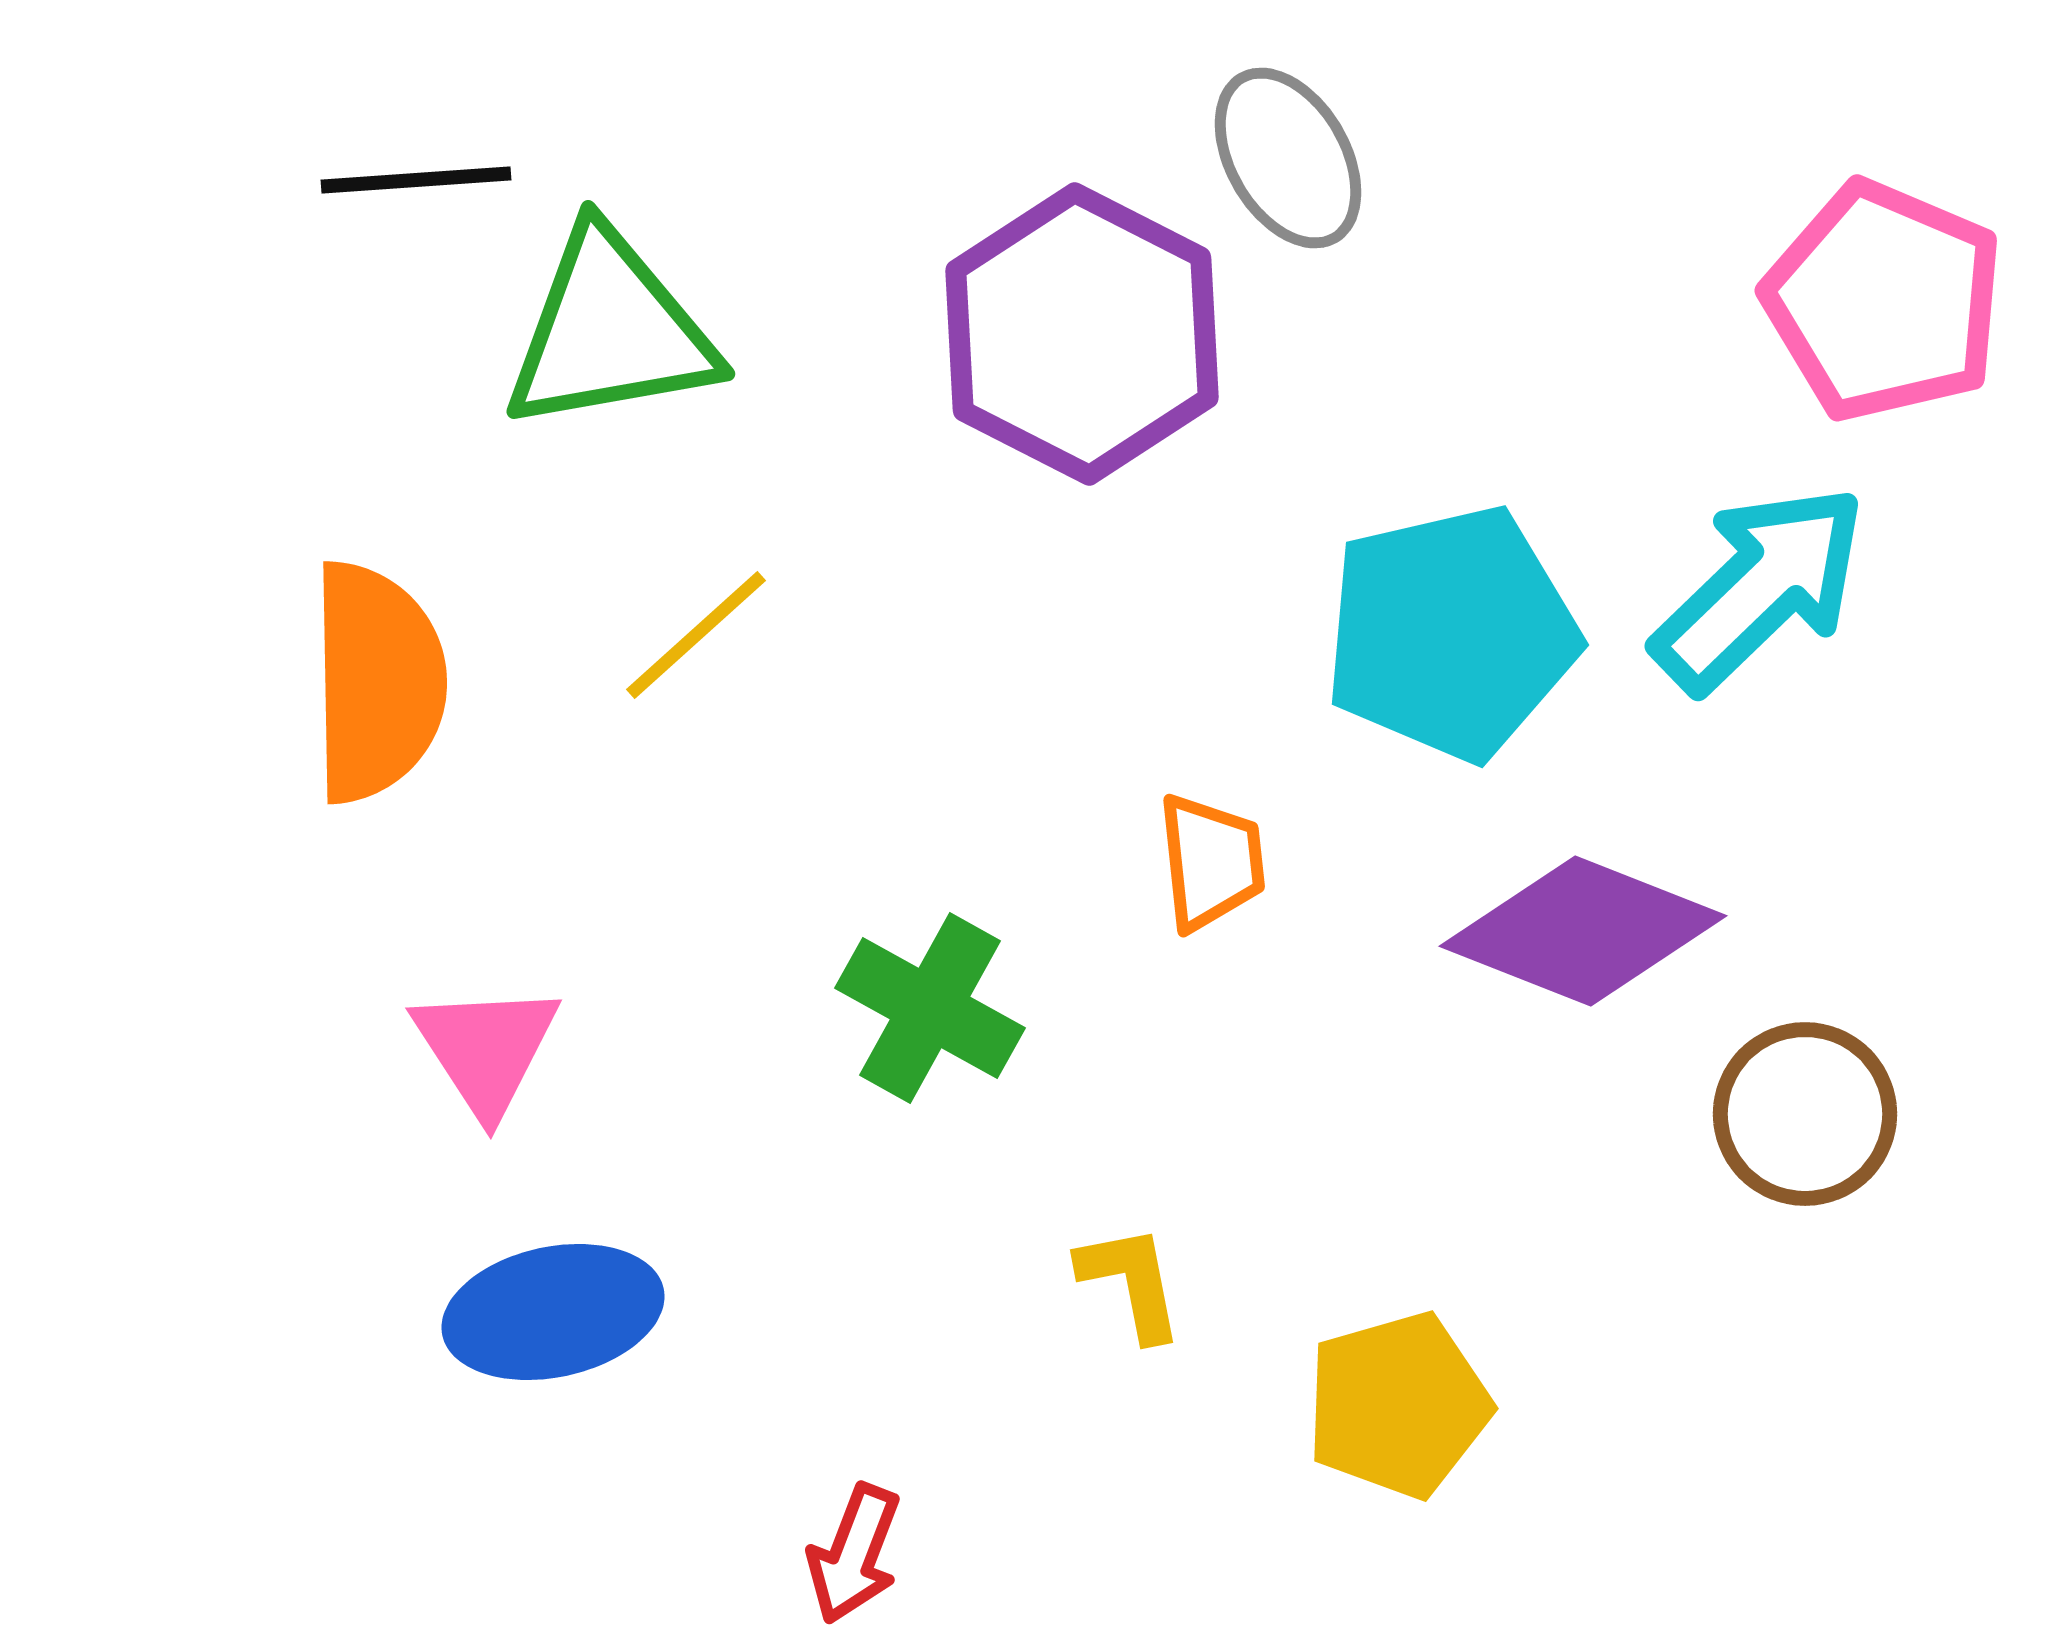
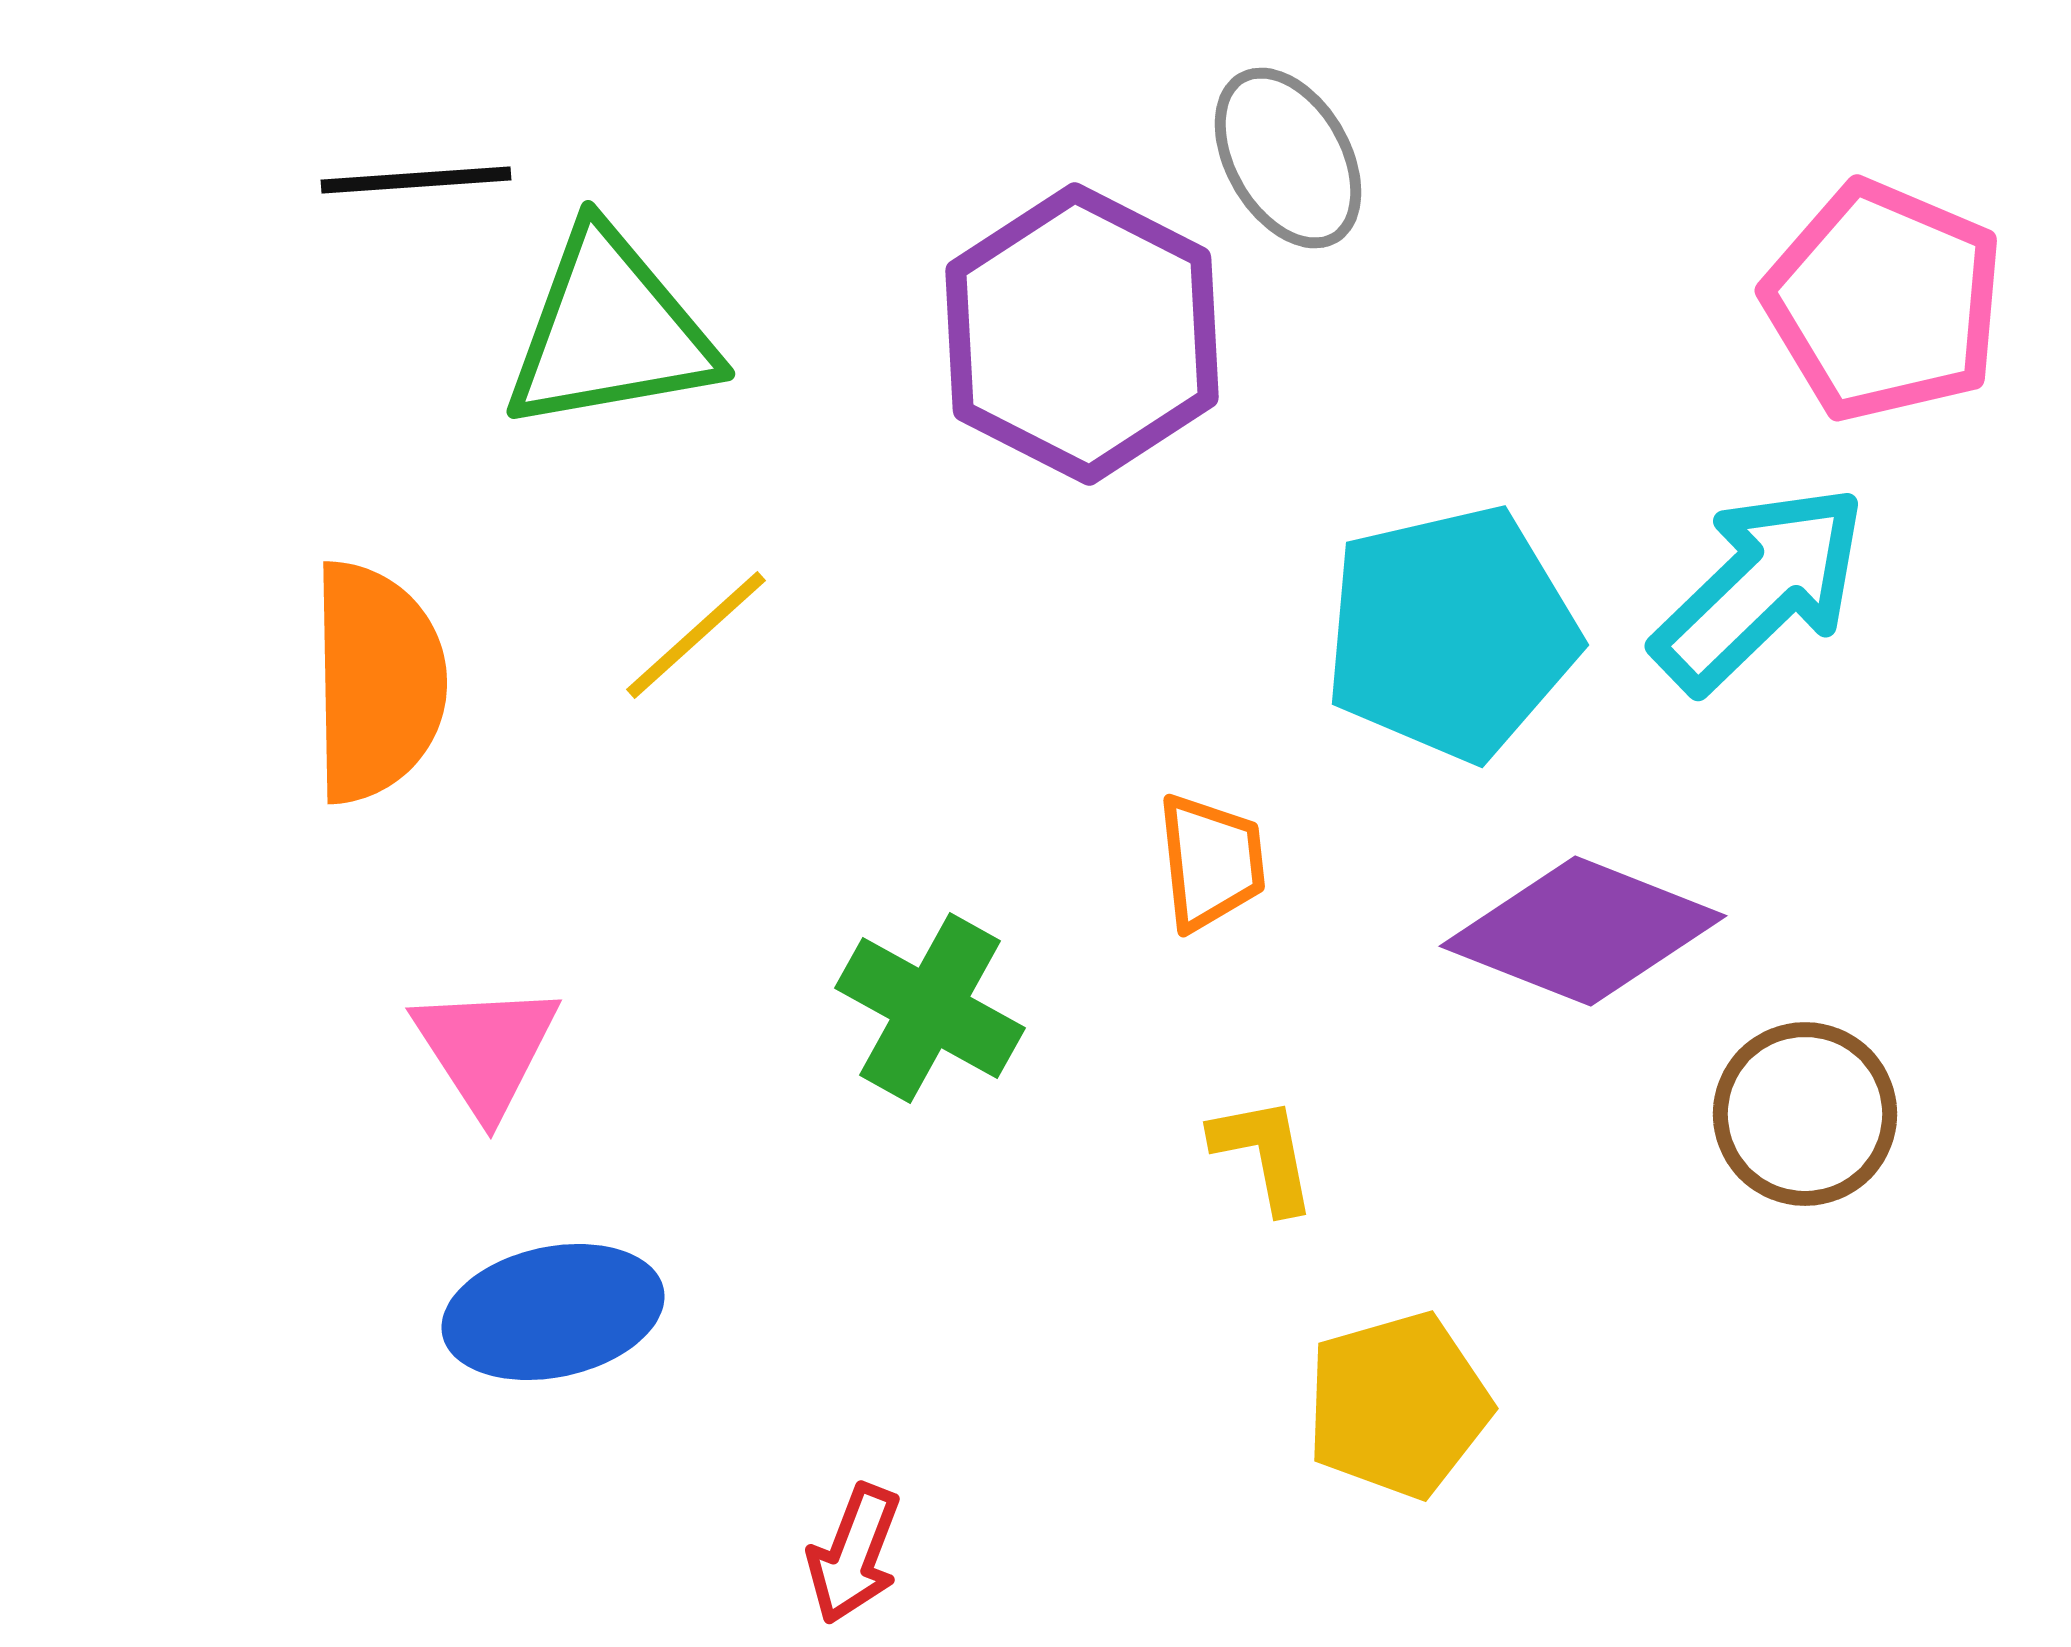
yellow L-shape: moved 133 px right, 128 px up
